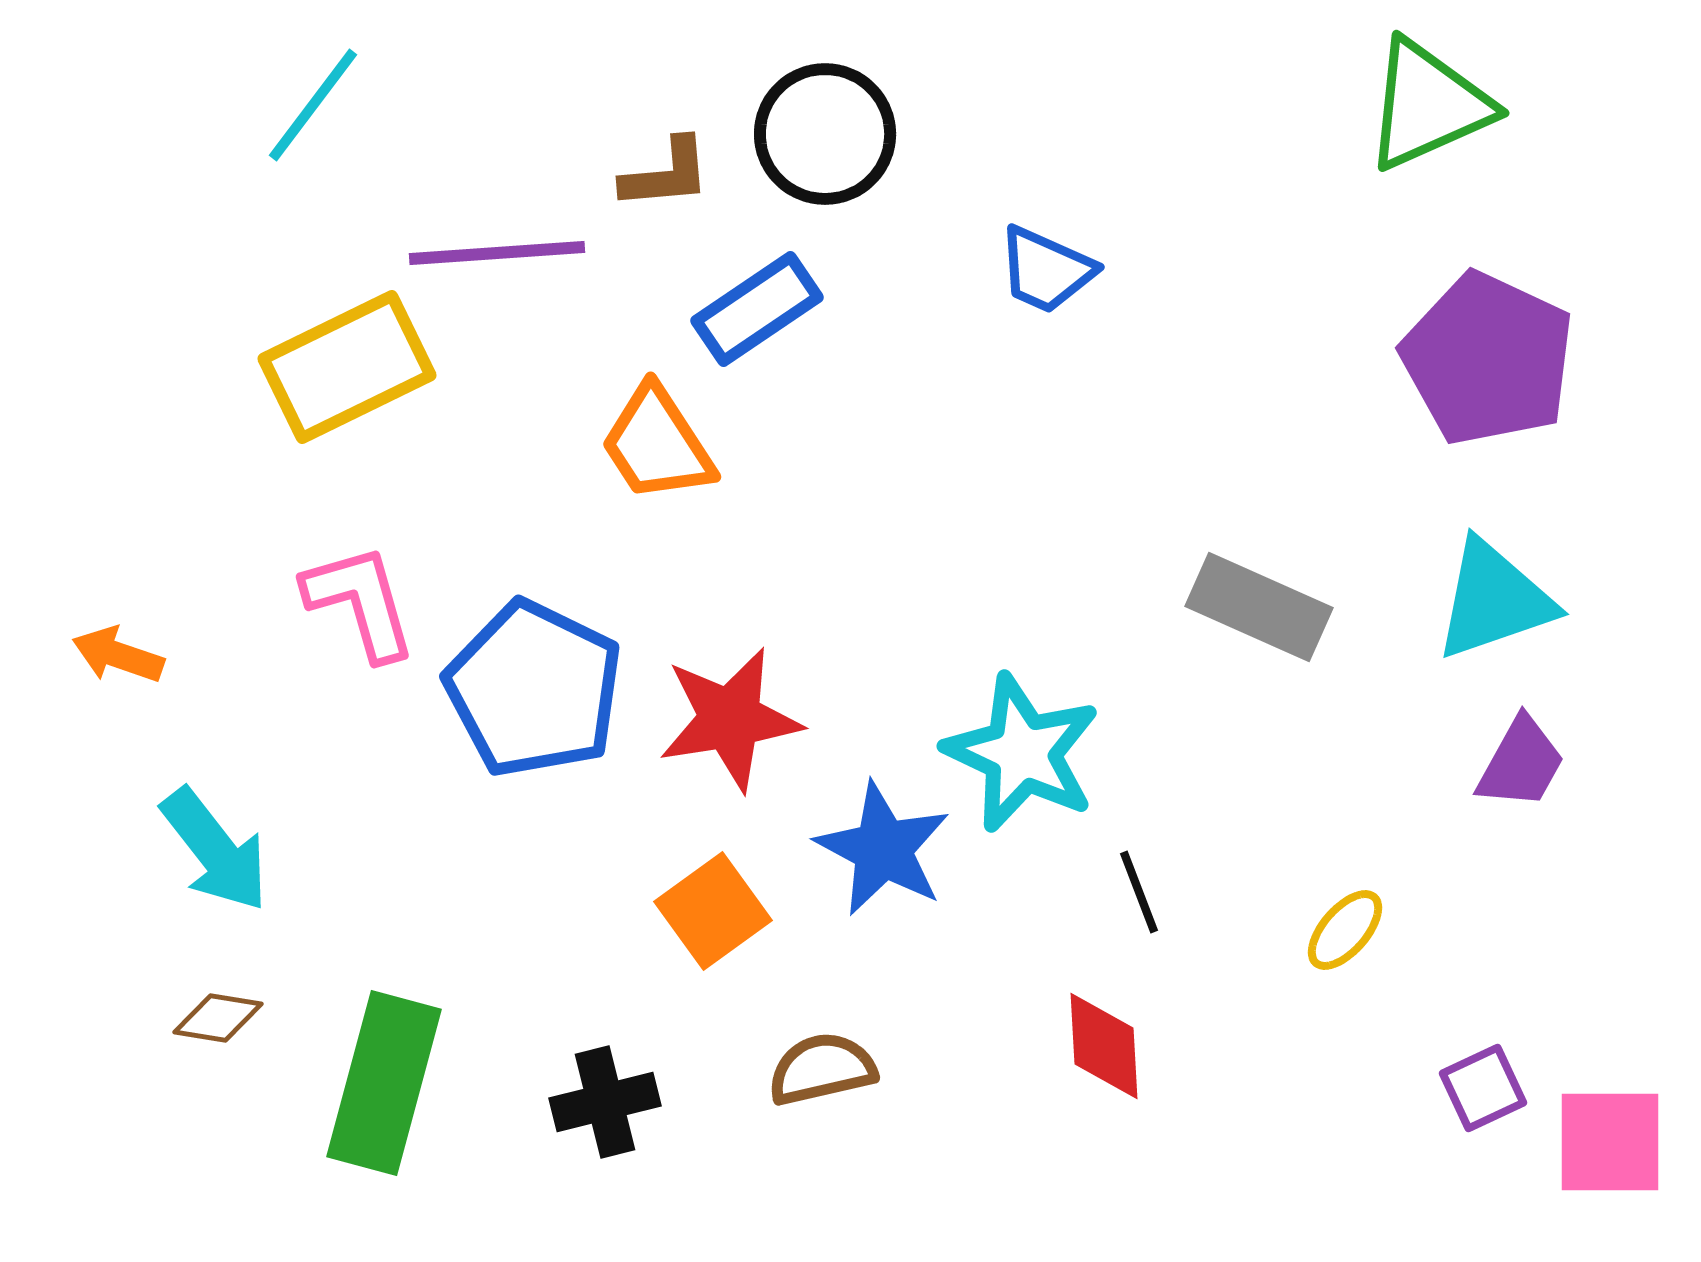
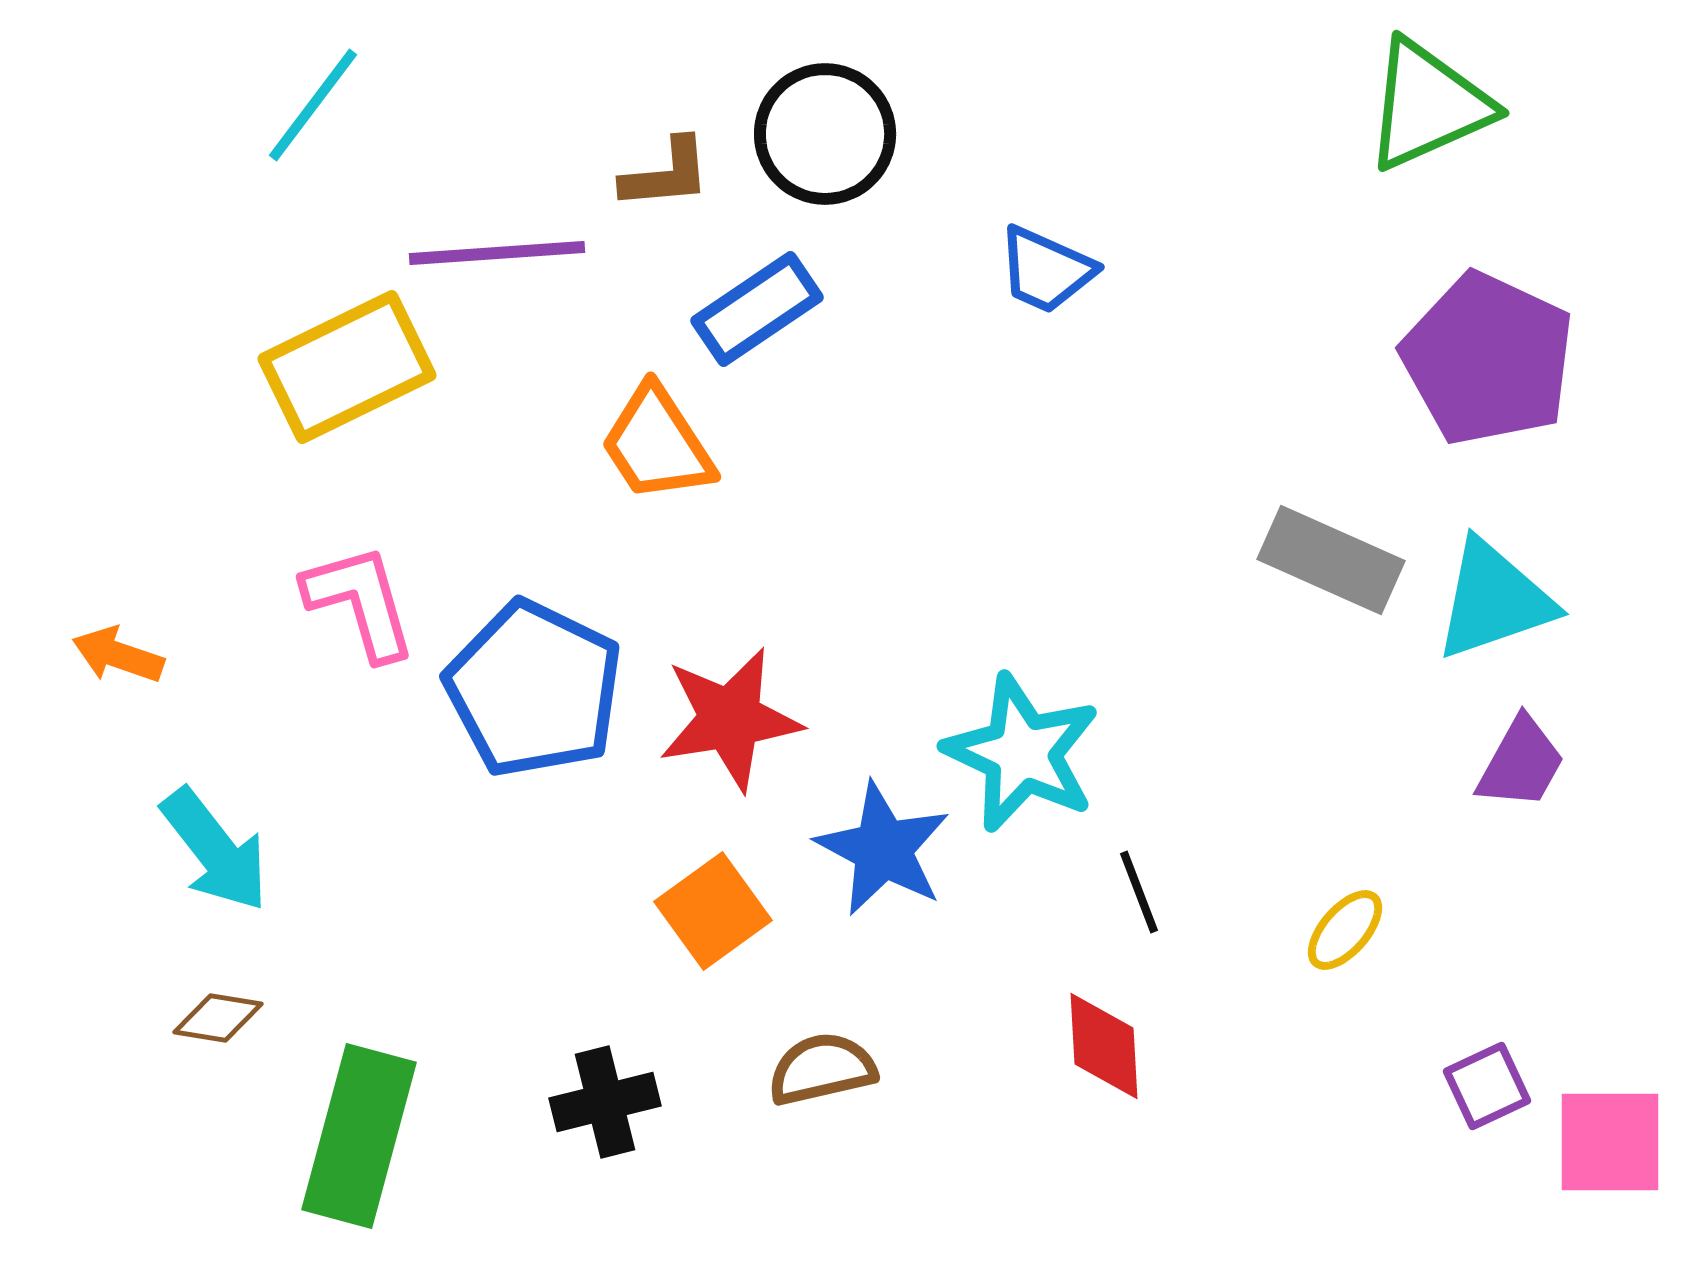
gray rectangle: moved 72 px right, 47 px up
green rectangle: moved 25 px left, 53 px down
purple square: moved 4 px right, 2 px up
